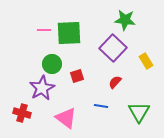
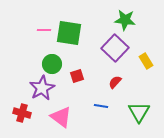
green square: rotated 12 degrees clockwise
purple square: moved 2 px right
pink triangle: moved 5 px left, 1 px up
